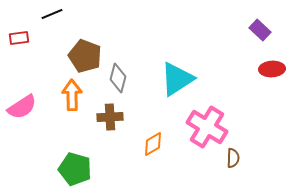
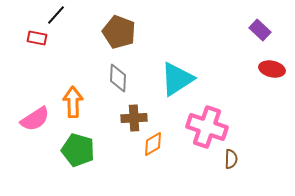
black line: moved 4 px right, 1 px down; rotated 25 degrees counterclockwise
red rectangle: moved 18 px right; rotated 18 degrees clockwise
brown pentagon: moved 34 px right, 24 px up
red ellipse: rotated 15 degrees clockwise
gray diamond: rotated 12 degrees counterclockwise
orange arrow: moved 1 px right, 7 px down
pink semicircle: moved 13 px right, 12 px down
brown cross: moved 24 px right, 1 px down
pink cross: rotated 12 degrees counterclockwise
brown semicircle: moved 2 px left, 1 px down
green pentagon: moved 3 px right, 19 px up
